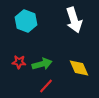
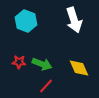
green arrow: rotated 36 degrees clockwise
